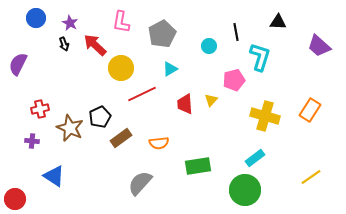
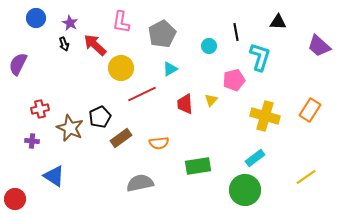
yellow line: moved 5 px left
gray semicircle: rotated 36 degrees clockwise
